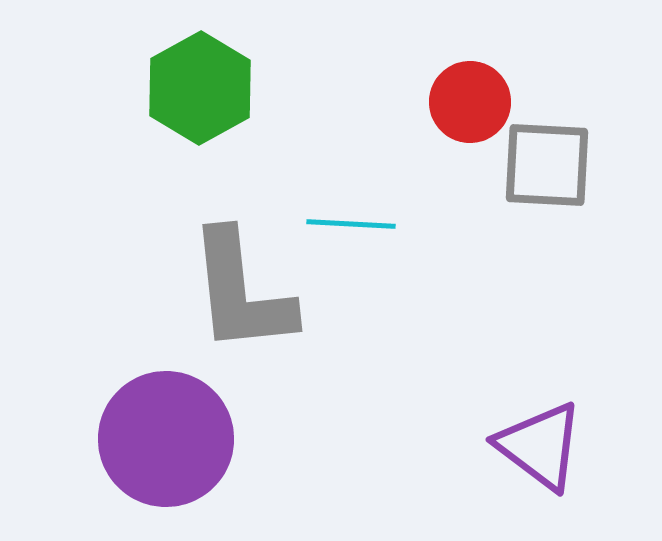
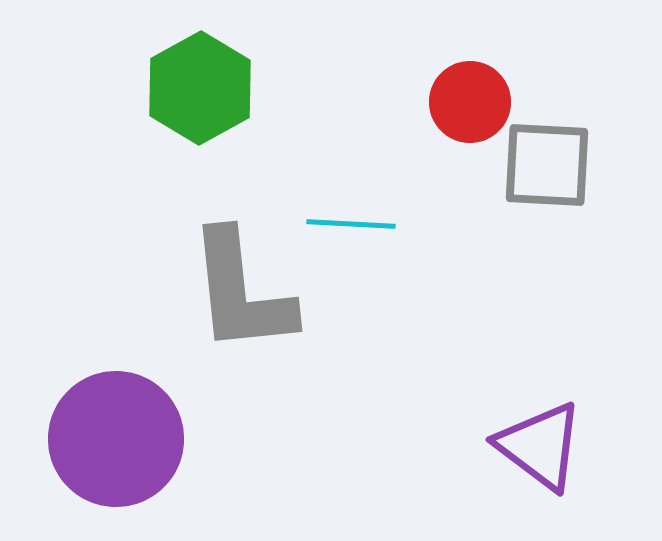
purple circle: moved 50 px left
